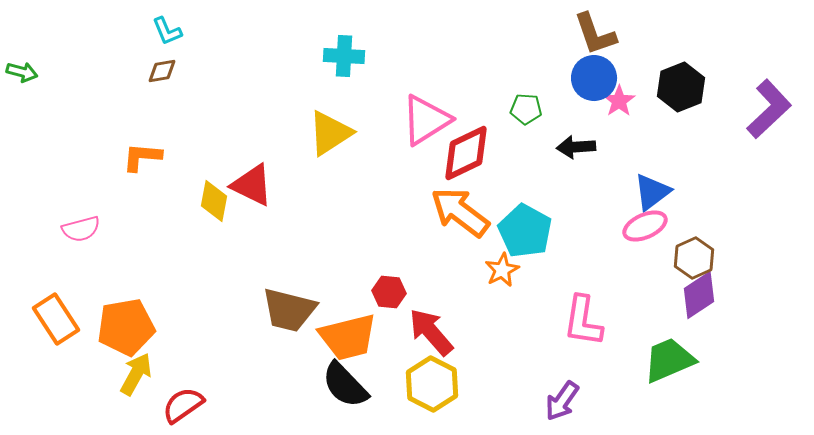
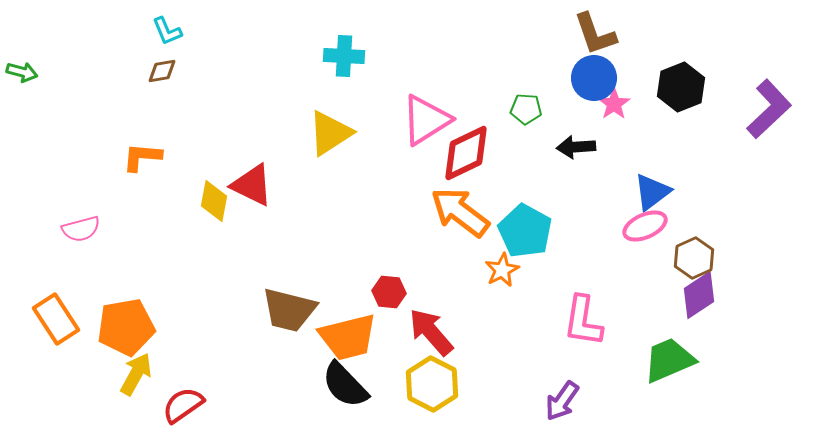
pink star: moved 5 px left, 3 px down
